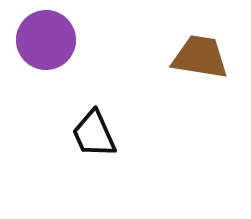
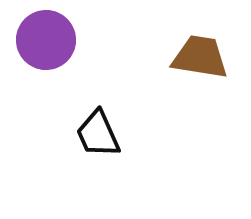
black trapezoid: moved 4 px right
